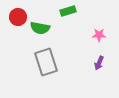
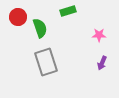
green semicircle: rotated 120 degrees counterclockwise
purple arrow: moved 3 px right
